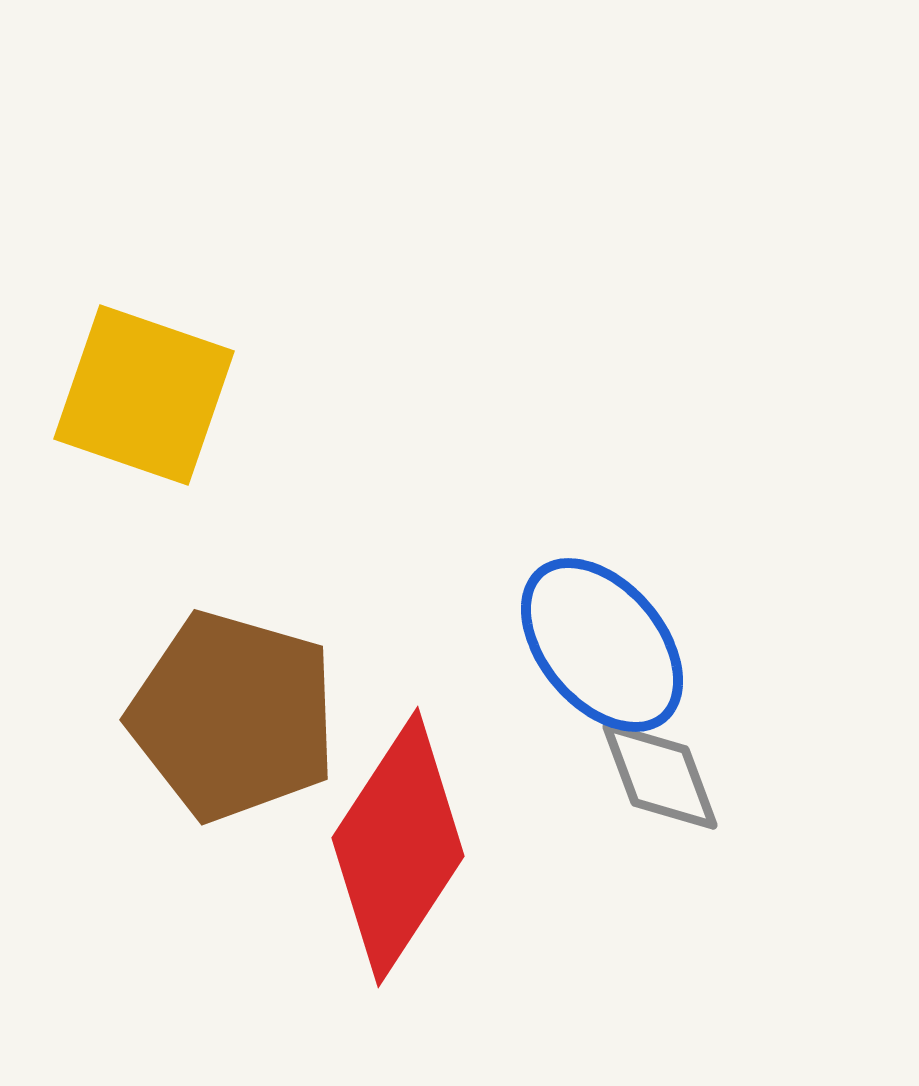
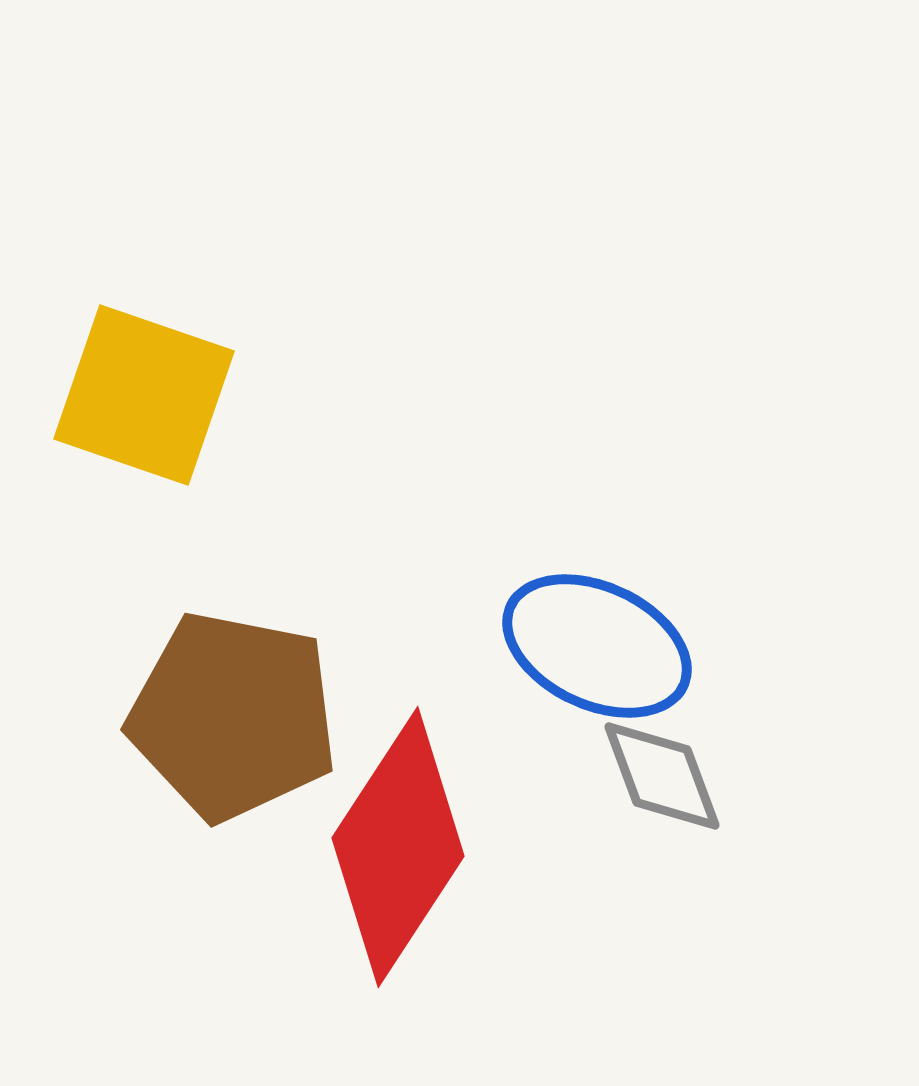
blue ellipse: moved 5 px left, 1 px down; rotated 25 degrees counterclockwise
brown pentagon: rotated 5 degrees counterclockwise
gray diamond: moved 2 px right
